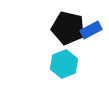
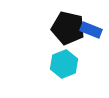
blue rectangle: rotated 50 degrees clockwise
